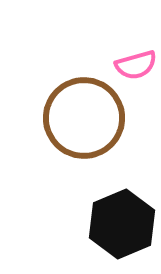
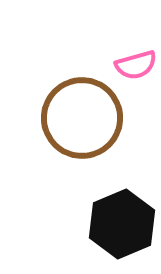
brown circle: moved 2 px left
